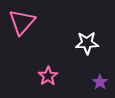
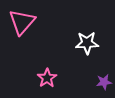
pink star: moved 1 px left, 2 px down
purple star: moved 4 px right; rotated 28 degrees clockwise
